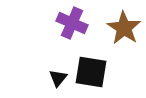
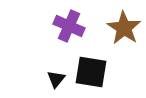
purple cross: moved 3 px left, 3 px down
black triangle: moved 2 px left, 1 px down
